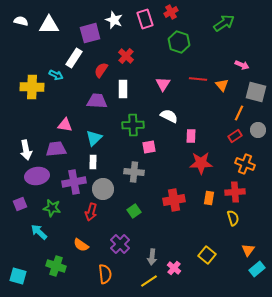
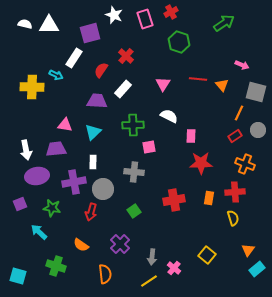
white star at (114, 20): moved 5 px up
white semicircle at (21, 21): moved 4 px right, 3 px down
white rectangle at (123, 89): rotated 42 degrees clockwise
cyan triangle at (94, 138): moved 1 px left, 6 px up
